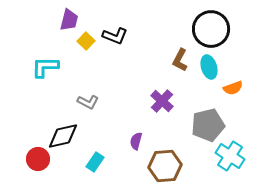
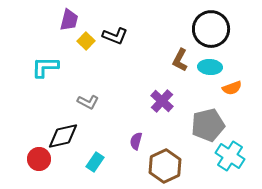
cyan ellipse: moved 1 px right; rotated 70 degrees counterclockwise
orange semicircle: moved 1 px left
red circle: moved 1 px right
brown hexagon: rotated 20 degrees counterclockwise
